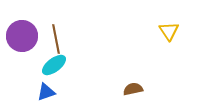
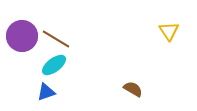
brown line: rotated 48 degrees counterclockwise
brown semicircle: rotated 42 degrees clockwise
